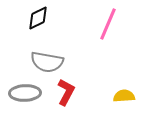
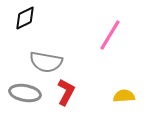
black diamond: moved 13 px left
pink line: moved 2 px right, 11 px down; rotated 8 degrees clockwise
gray semicircle: moved 1 px left
gray ellipse: rotated 12 degrees clockwise
